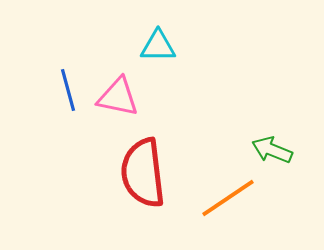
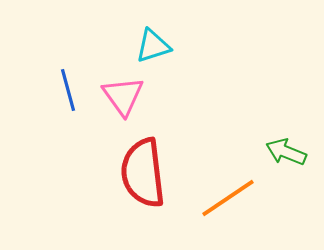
cyan triangle: moved 5 px left; rotated 18 degrees counterclockwise
pink triangle: moved 5 px right, 1 px up; rotated 42 degrees clockwise
green arrow: moved 14 px right, 2 px down
